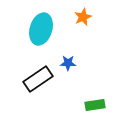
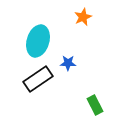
cyan ellipse: moved 3 px left, 12 px down
green rectangle: rotated 72 degrees clockwise
